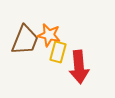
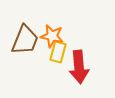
orange star: moved 3 px right, 1 px down
